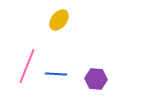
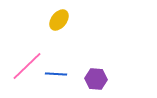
pink line: rotated 24 degrees clockwise
